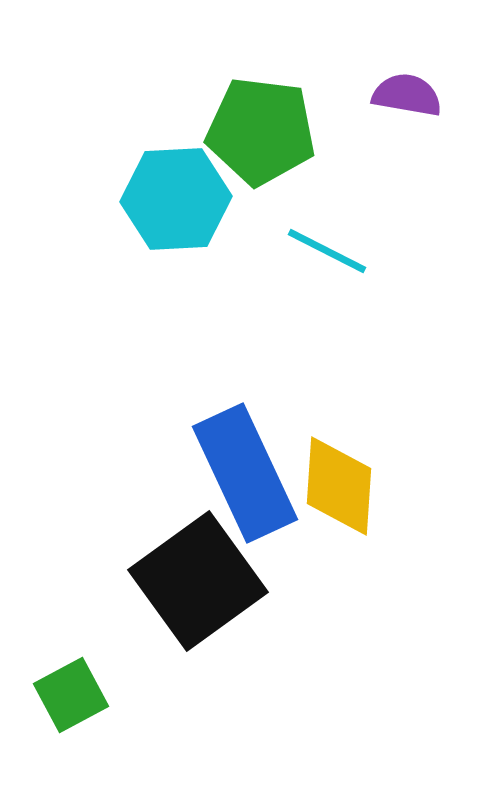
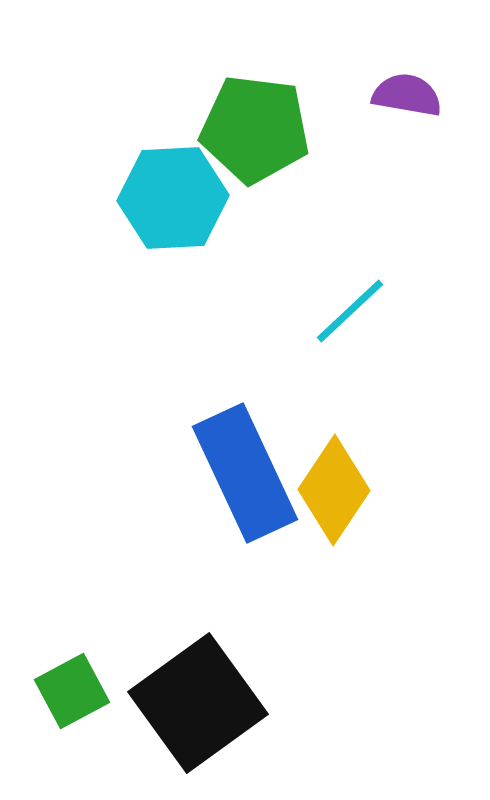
green pentagon: moved 6 px left, 2 px up
cyan hexagon: moved 3 px left, 1 px up
cyan line: moved 23 px right, 60 px down; rotated 70 degrees counterclockwise
yellow diamond: moved 5 px left, 4 px down; rotated 30 degrees clockwise
black square: moved 122 px down
green square: moved 1 px right, 4 px up
